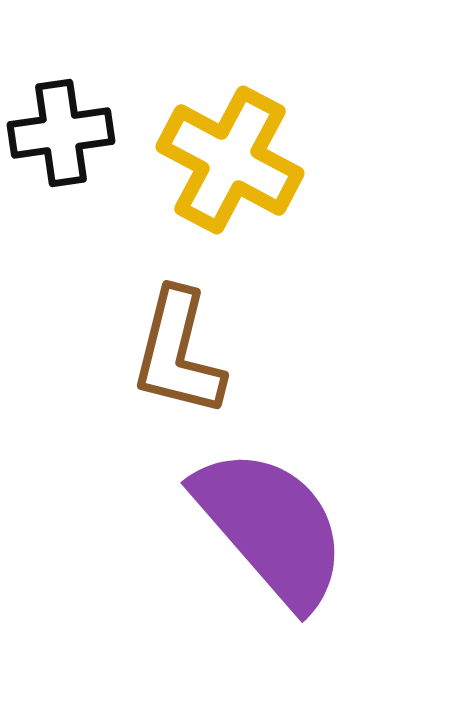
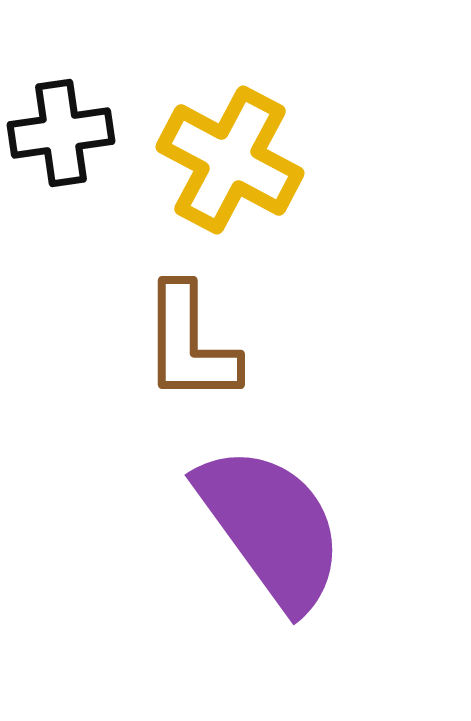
brown L-shape: moved 12 px right, 9 px up; rotated 14 degrees counterclockwise
purple semicircle: rotated 5 degrees clockwise
